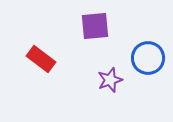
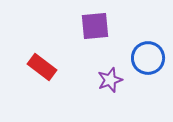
red rectangle: moved 1 px right, 8 px down
